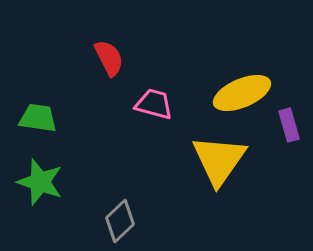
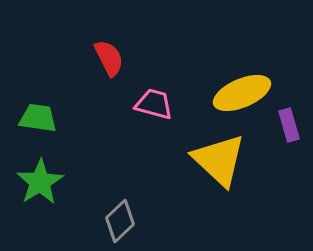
yellow triangle: rotated 22 degrees counterclockwise
green star: rotated 21 degrees clockwise
